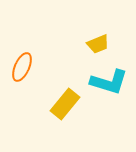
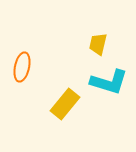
yellow trapezoid: rotated 125 degrees clockwise
orange ellipse: rotated 12 degrees counterclockwise
